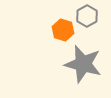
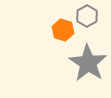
gray star: moved 5 px right, 1 px up; rotated 18 degrees clockwise
